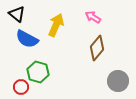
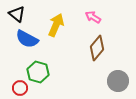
red circle: moved 1 px left, 1 px down
